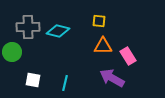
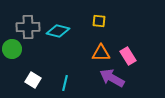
orange triangle: moved 2 px left, 7 px down
green circle: moved 3 px up
white square: rotated 21 degrees clockwise
